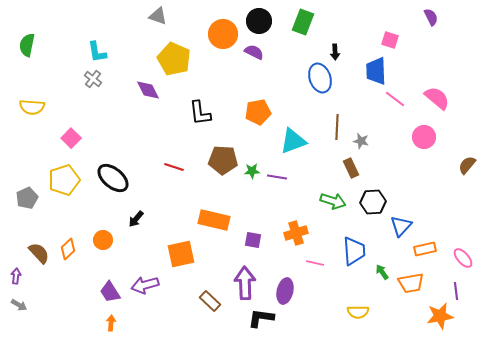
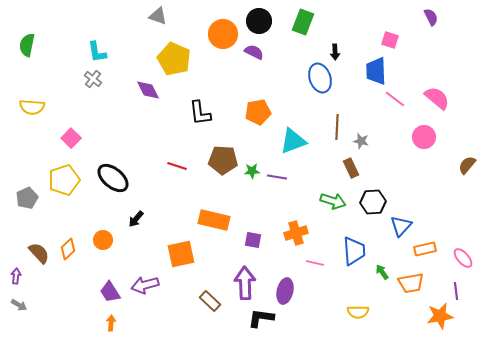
red line at (174, 167): moved 3 px right, 1 px up
